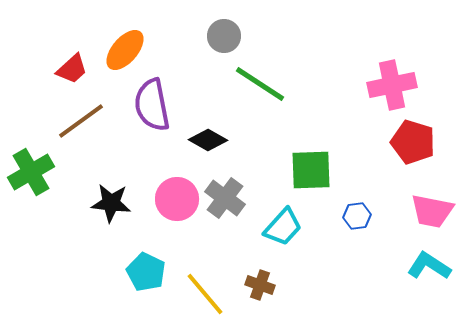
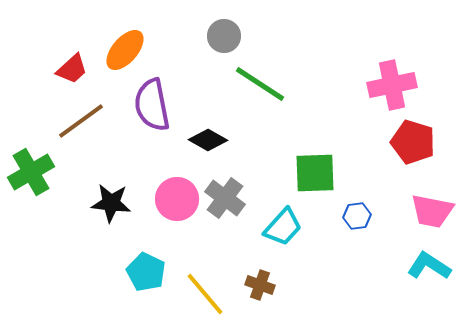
green square: moved 4 px right, 3 px down
